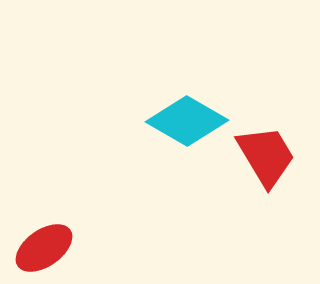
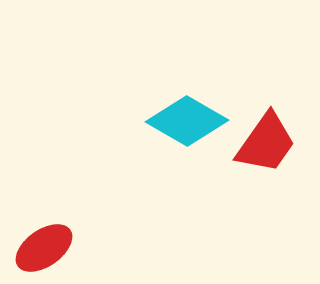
red trapezoid: moved 13 px up; rotated 66 degrees clockwise
